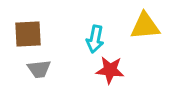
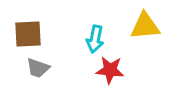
gray trapezoid: moved 1 px left, 1 px up; rotated 25 degrees clockwise
